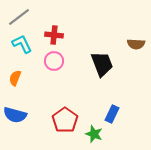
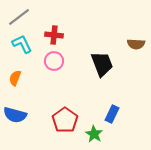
green star: rotated 12 degrees clockwise
